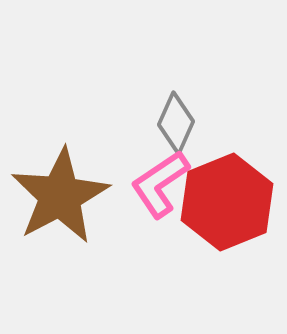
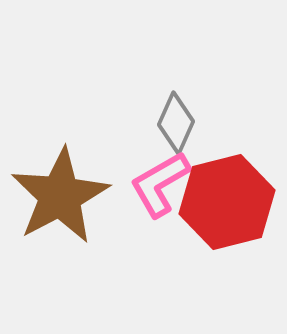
pink L-shape: rotated 4 degrees clockwise
red hexagon: rotated 8 degrees clockwise
